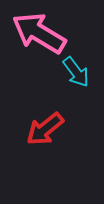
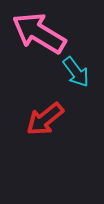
red arrow: moved 10 px up
